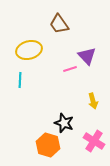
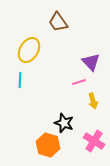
brown trapezoid: moved 1 px left, 2 px up
yellow ellipse: rotated 45 degrees counterclockwise
purple triangle: moved 4 px right, 6 px down
pink line: moved 9 px right, 13 px down
